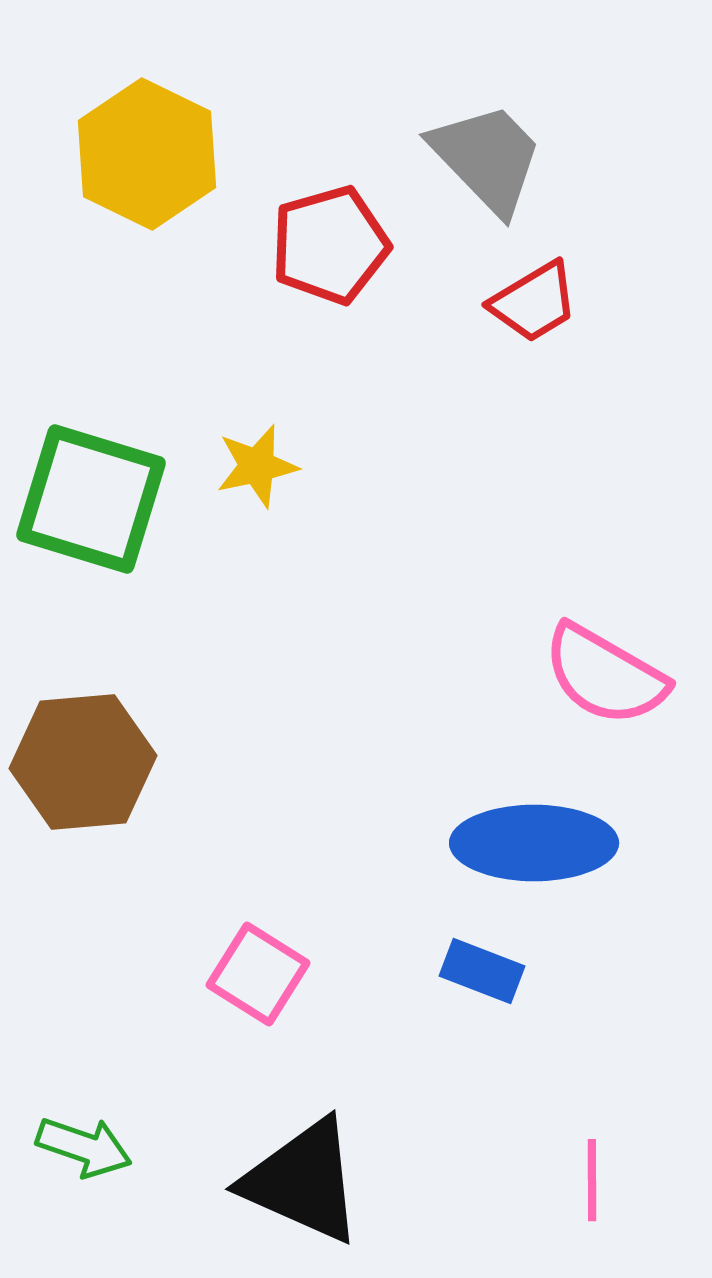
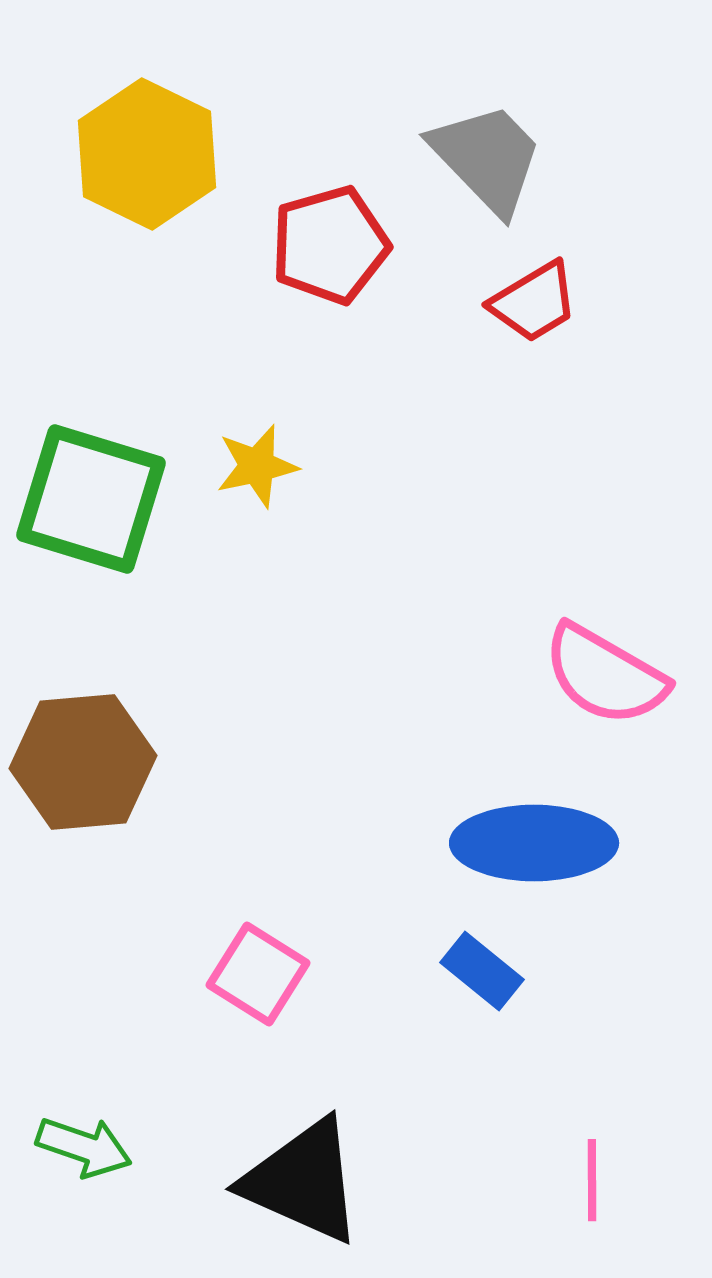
blue rectangle: rotated 18 degrees clockwise
